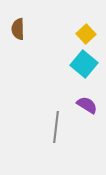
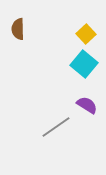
gray line: rotated 48 degrees clockwise
